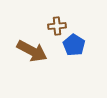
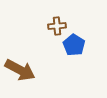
brown arrow: moved 12 px left, 19 px down
